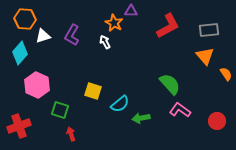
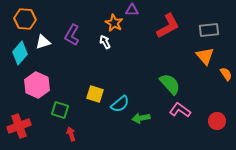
purple triangle: moved 1 px right, 1 px up
white triangle: moved 6 px down
yellow square: moved 2 px right, 3 px down
